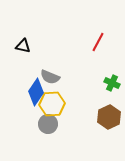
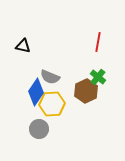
red line: rotated 18 degrees counterclockwise
green cross: moved 14 px left, 6 px up; rotated 14 degrees clockwise
brown hexagon: moved 23 px left, 26 px up
gray circle: moved 9 px left, 5 px down
